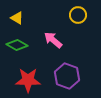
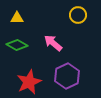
yellow triangle: rotated 32 degrees counterclockwise
pink arrow: moved 3 px down
purple hexagon: rotated 15 degrees clockwise
red star: moved 1 px right, 2 px down; rotated 25 degrees counterclockwise
